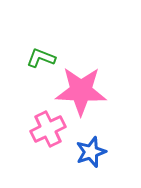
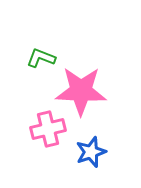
pink cross: rotated 12 degrees clockwise
